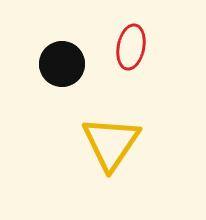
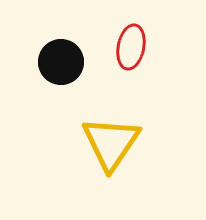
black circle: moved 1 px left, 2 px up
